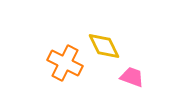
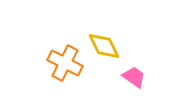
pink trapezoid: moved 2 px right; rotated 15 degrees clockwise
